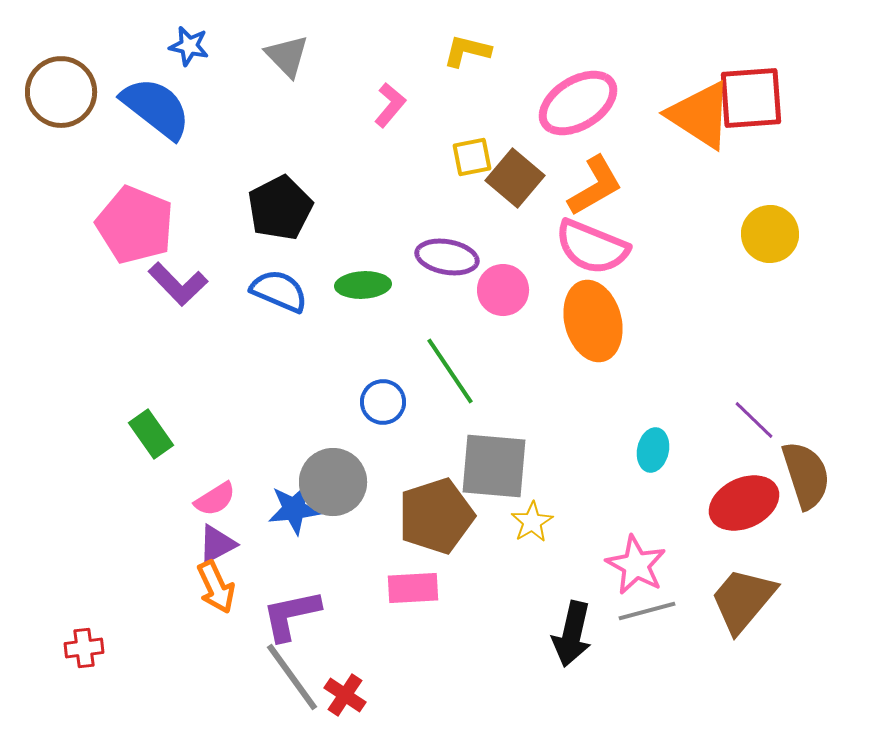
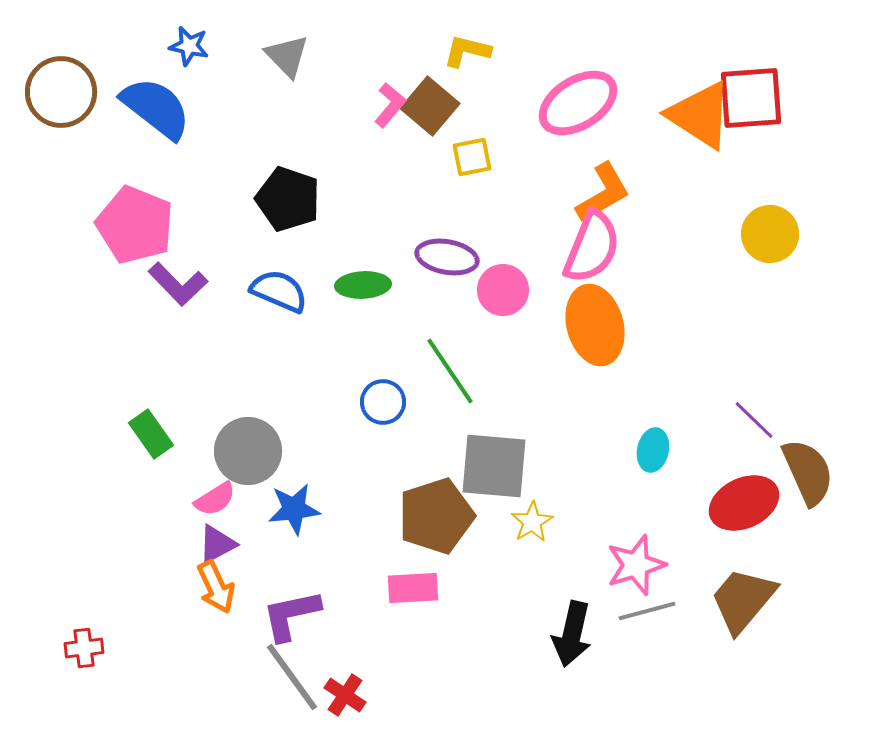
brown square at (515, 178): moved 85 px left, 72 px up
orange L-shape at (595, 186): moved 8 px right, 7 px down
black pentagon at (280, 208): moved 8 px right, 9 px up; rotated 26 degrees counterclockwise
pink semicircle at (592, 247): rotated 90 degrees counterclockwise
orange ellipse at (593, 321): moved 2 px right, 4 px down
brown semicircle at (806, 475): moved 2 px right, 3 px up; rotated 6 degrees counterclockwise
gray circle at (333, 482): moved 85 px left, 31 px up
pink star at (636, 565): rotated 26 degrees clockwise
